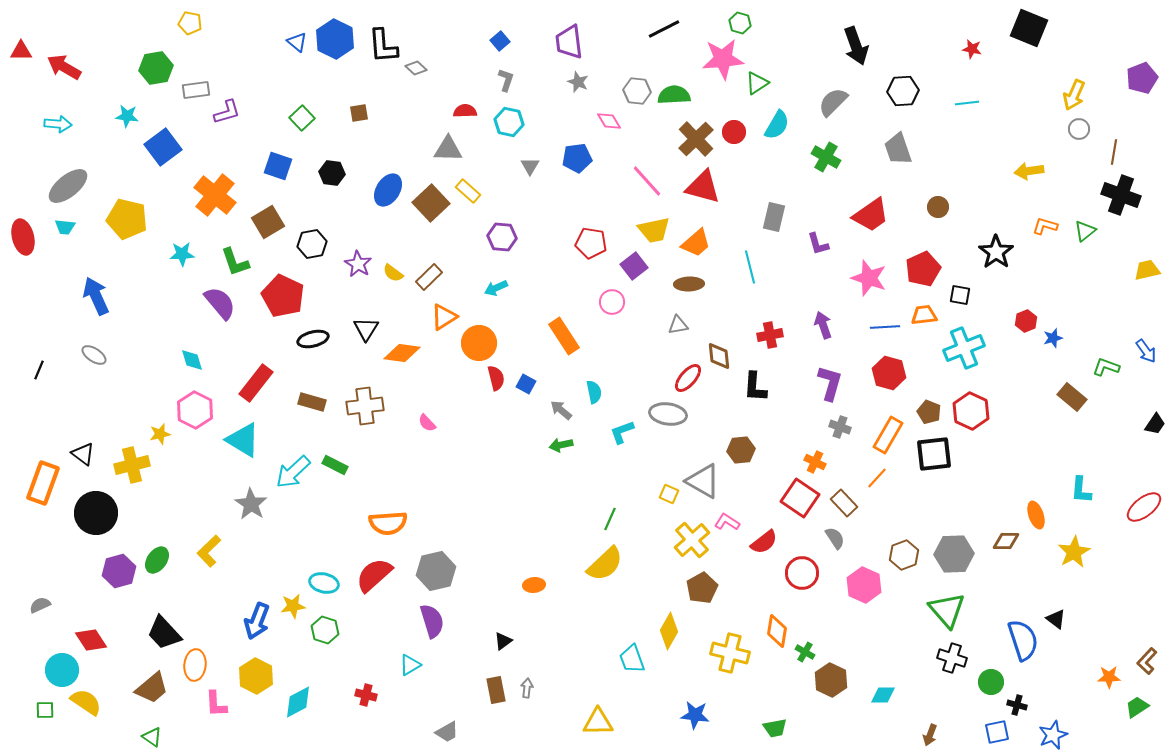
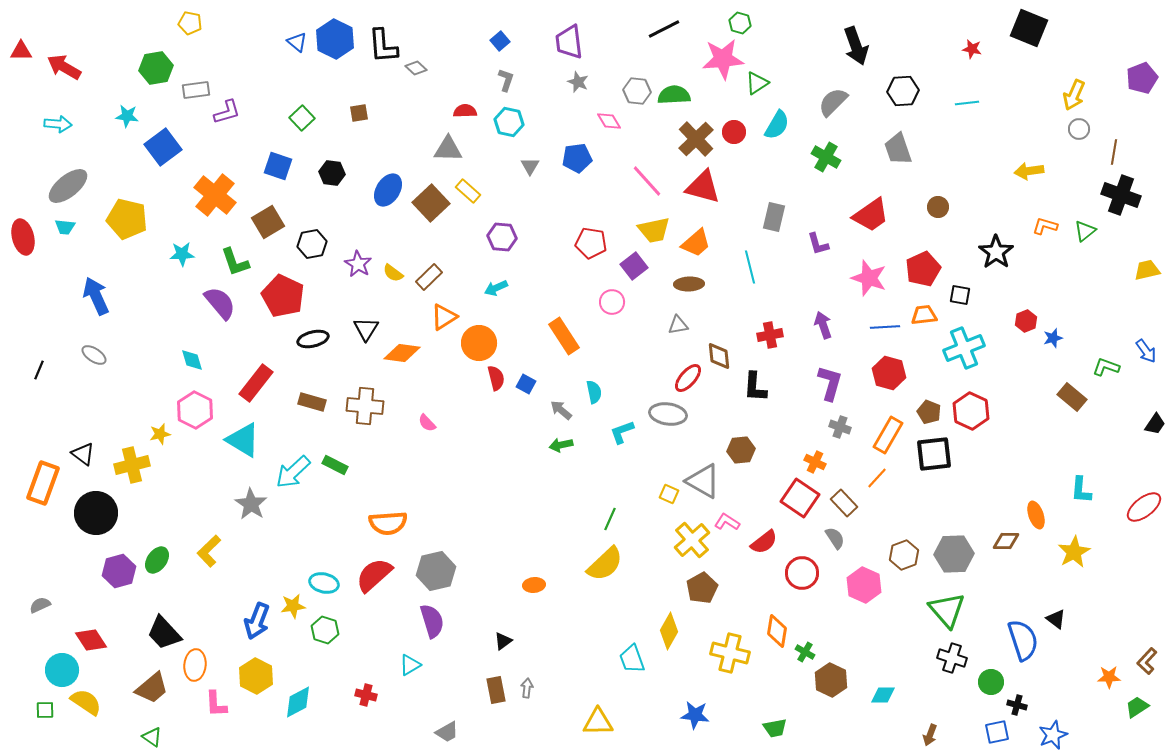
brown cross at (365, 406): rotated 12 degrees clockwise
